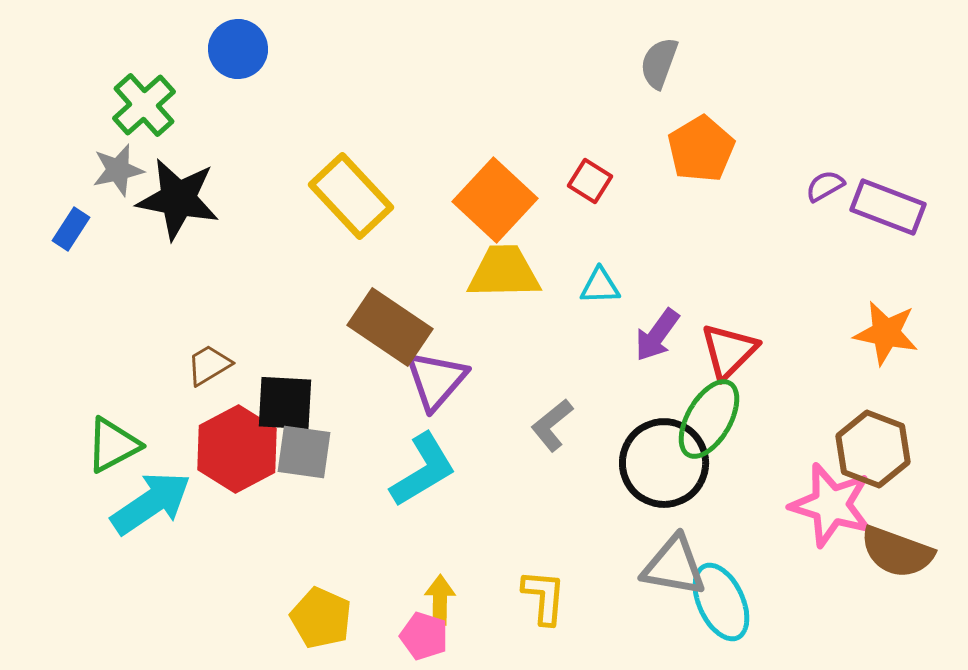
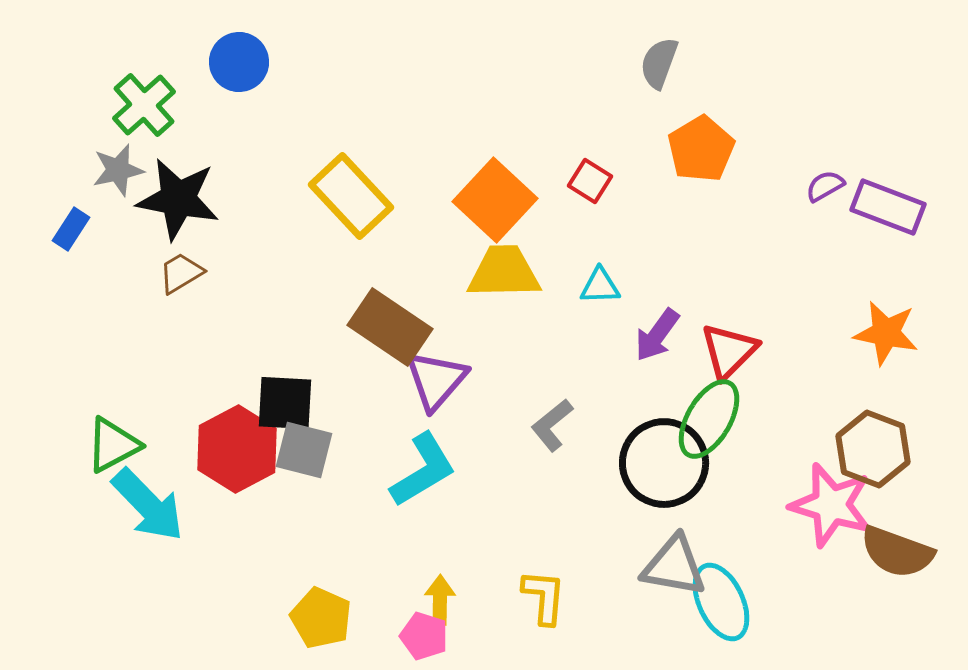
blue circle: moved 1 px right, 13 px down
brown trapezoid: moved 28 px left, 92 px up
gray square: moved 2 px up; rotated 6 degrees clockwise
cyan arrow: moved 3 px left, 2 px down; rotated 80 degrees clockwise
